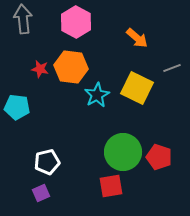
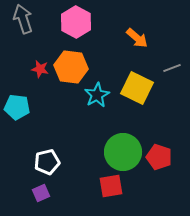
gray arrow: rotated 12 degrees counterclockwise
